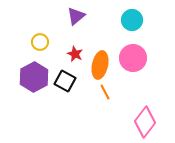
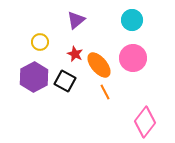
purple triangle: moved 4 px down
orange ellipse: moved 1 px left; rotated 52 degrees counterclockwise
